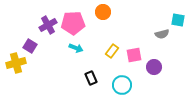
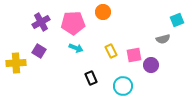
cyan square: moved 1 px left; rotated 32 degrees counterclockwise
purple cross: moved 7 px left, 3 px up
gray semicircle: moved 1 px right, 5 px down
purple square: moved 9 px right, 5 px down
yellow rectangle: moved 1 px left; rotated 64 degrees counterclockwise
yellow cross: rotated 12 degrees clockwise
purple circle: moved 3 px left, 2 px up
cyan circle: moved 1 px right, 1 px down
